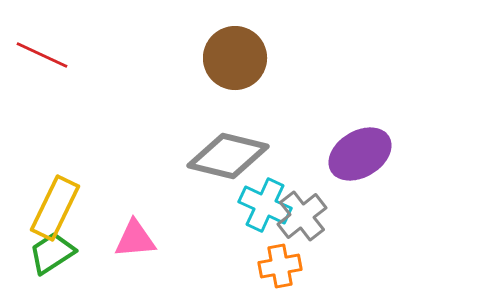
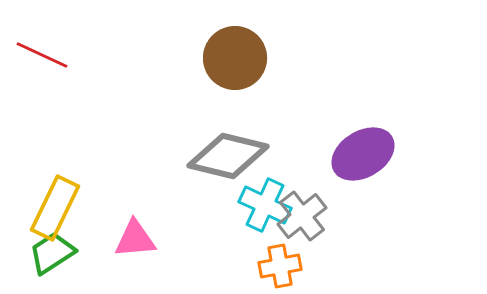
purple ellipse: moved 3 px right
